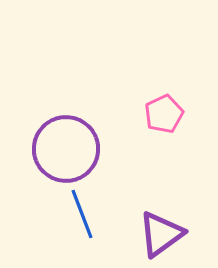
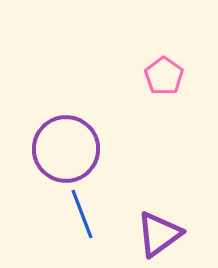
pink pentagon: moved 38 px up; rotated 12 degrees counterclockwise
purple triangle: moved 2 px left
